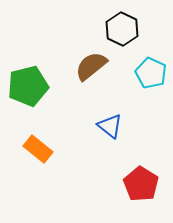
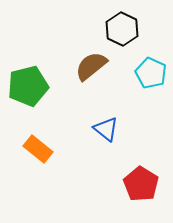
blue triangle: moved 4 px left, 3 px down
